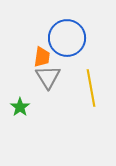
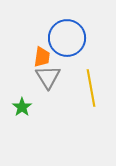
green star: moved 2 px right
